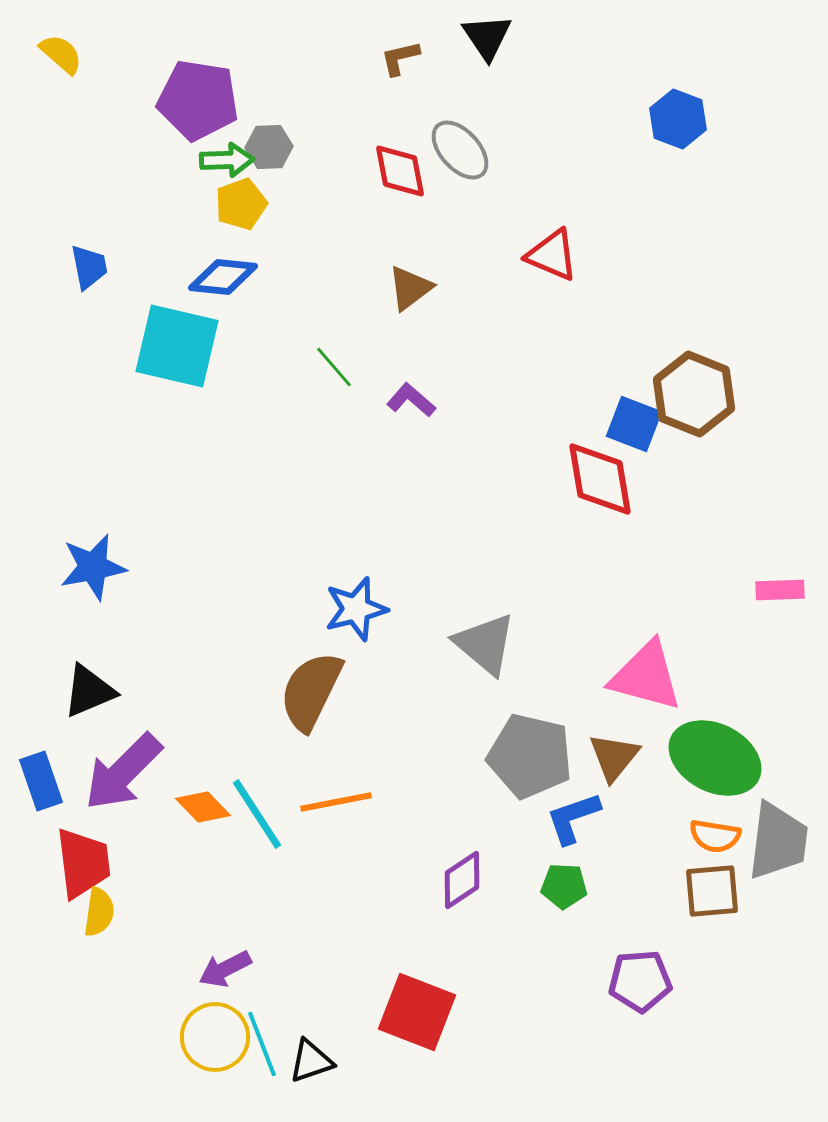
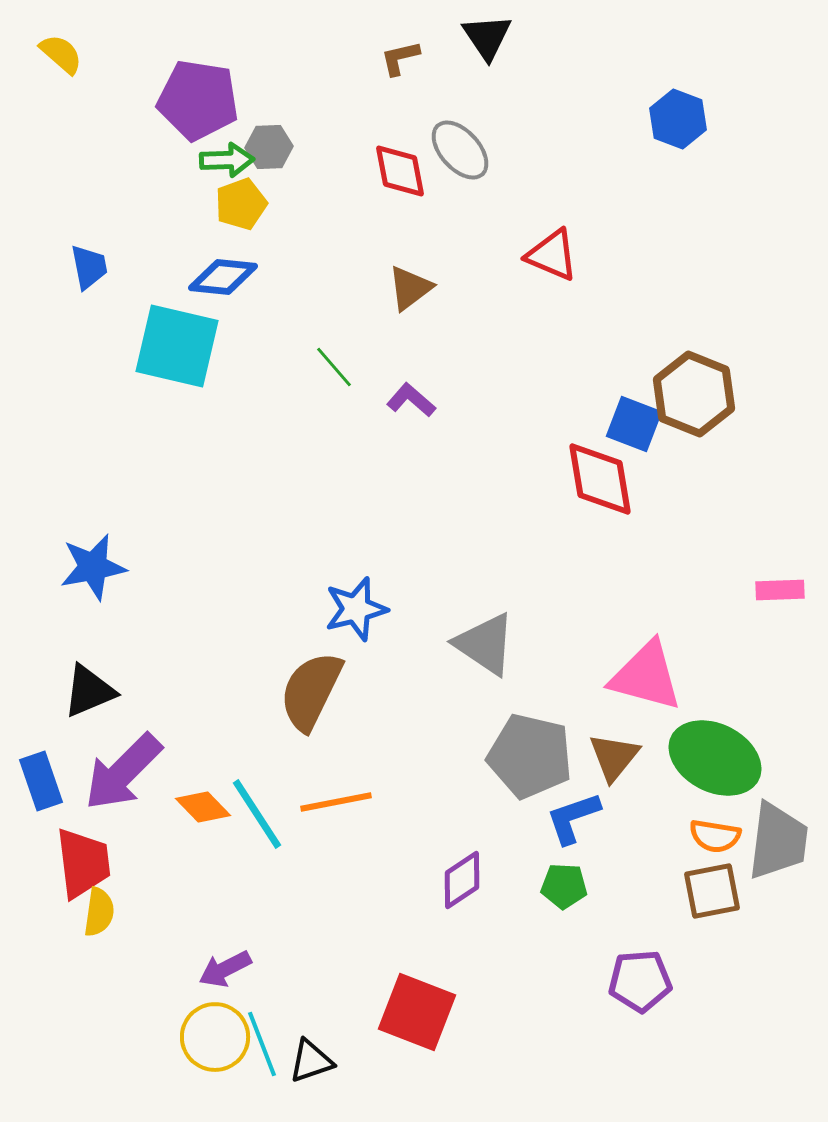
gray triangle at (485, 644): rotated 6 degrees counterclockwise
brown square at (712, 891): rotated 6 degrees counterclockwise
